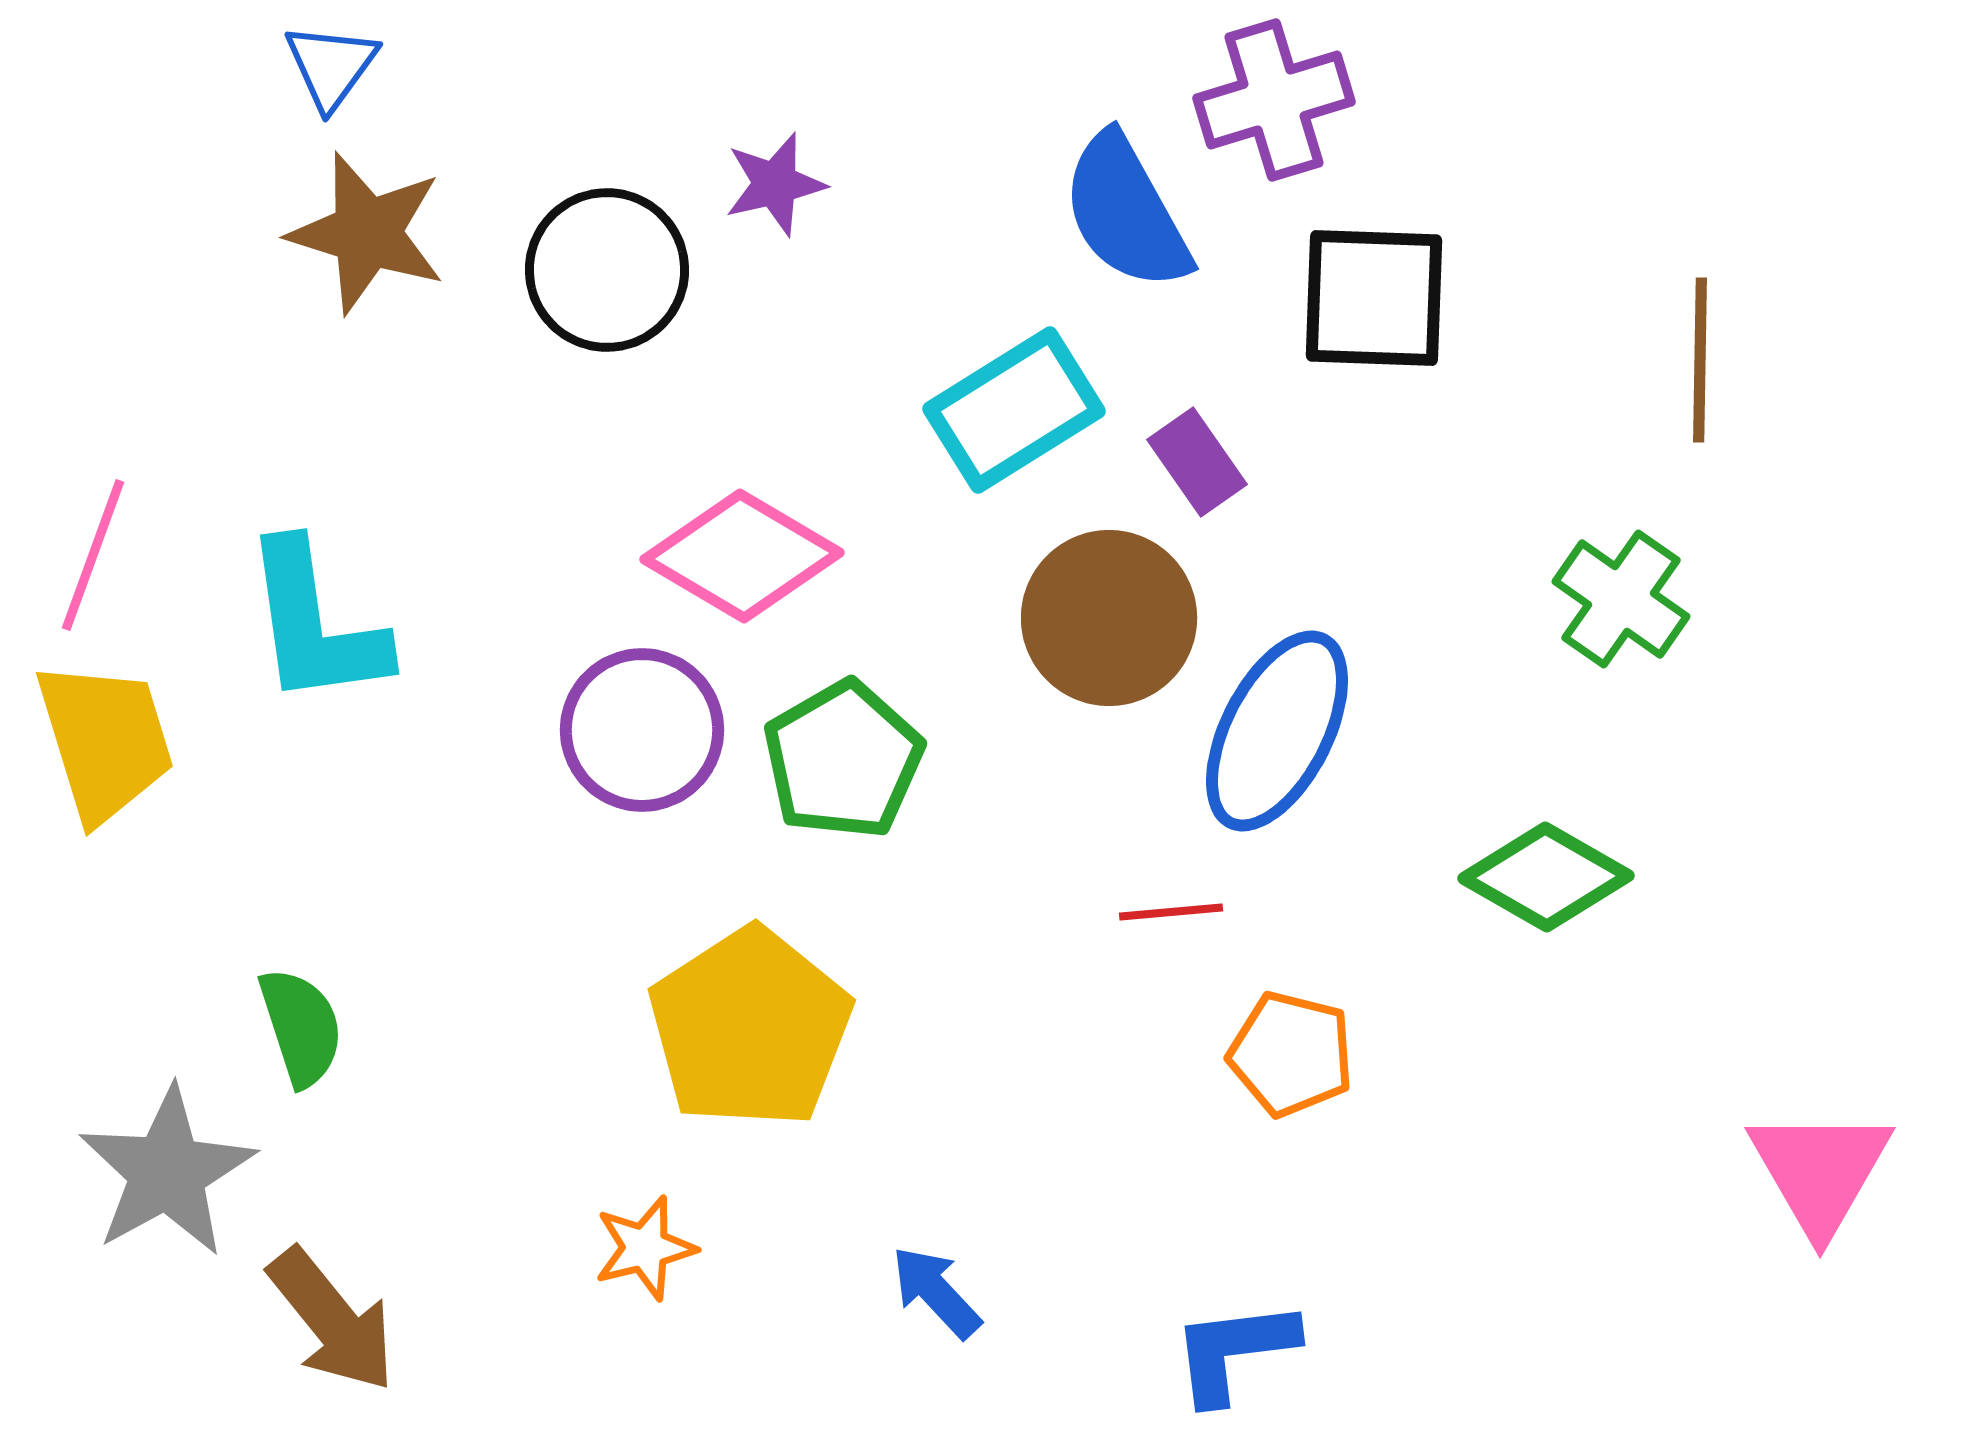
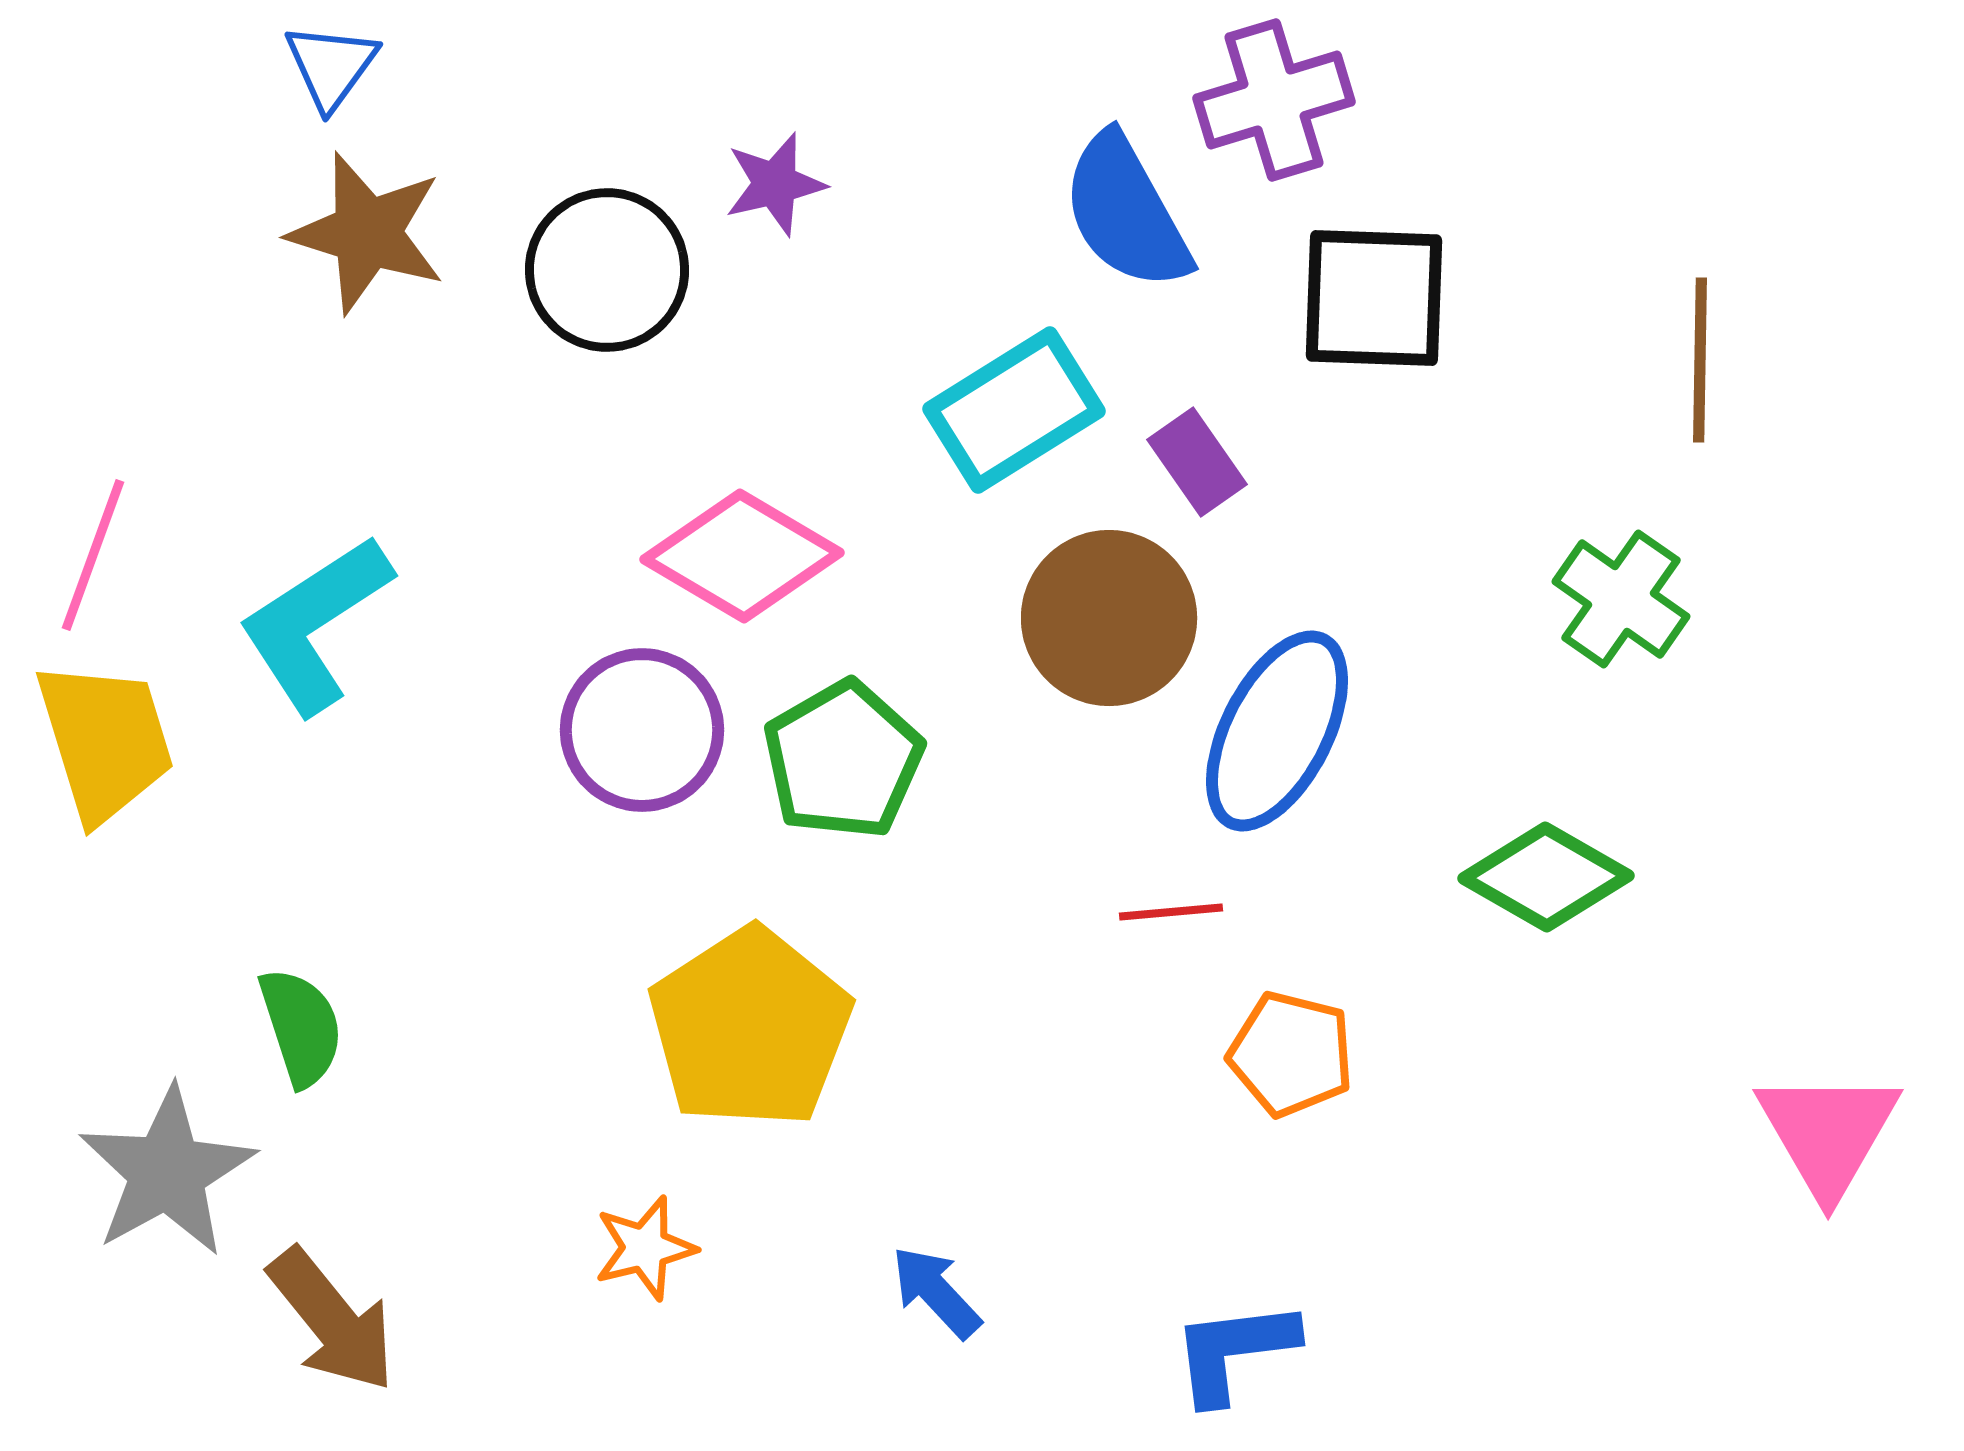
cyan L-shape: rotated 65 degrees clockwise
pink triangle: moved 8 px right, 38 px up
